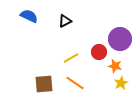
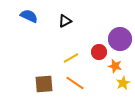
yellow star: moved 2 px right
